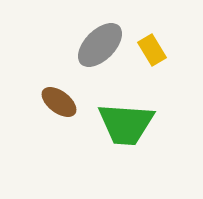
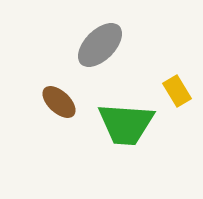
yellow rectangle: moved 25 px right, 41 px down
brown ellipse: rotated 6 degrees clockwise
